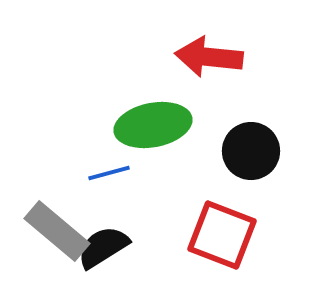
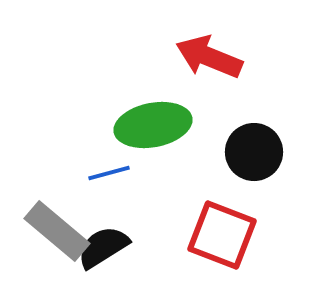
red arrow: rotated 16 degrees clockwise
black circle: moved 3 px right, 1 px down
